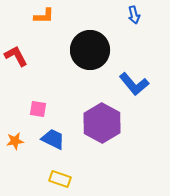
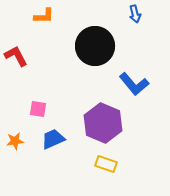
blue arrow: moved 1 px right, 1 px up
black circle: moved 5 px right, 4 px up
purple hexagon: moved 1 px right; rotated 6 degrees counterclockwise
blue trapezoid: rotated 50 degrees counterclockwise
yellow rectangle: moved 46 px right, 15 px up
